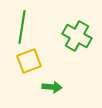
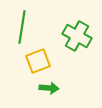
yellow square: moved 9 px right
green arrow: moved 3 px left, 1 px down
